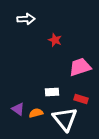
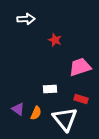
white rectangle: moved 2 px left, 3 px up
orange semicircle: rotated 128 degrees clockwise
